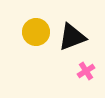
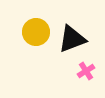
black triangle: moved 2 px down
